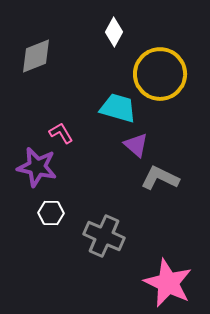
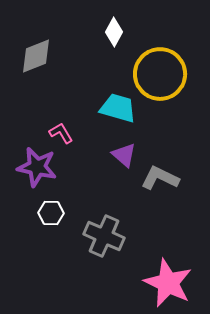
purple triangle: moved 12 px left, 10 px down
